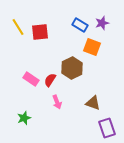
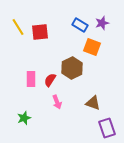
pink rectangle: rotated 56 degrees clockwise
